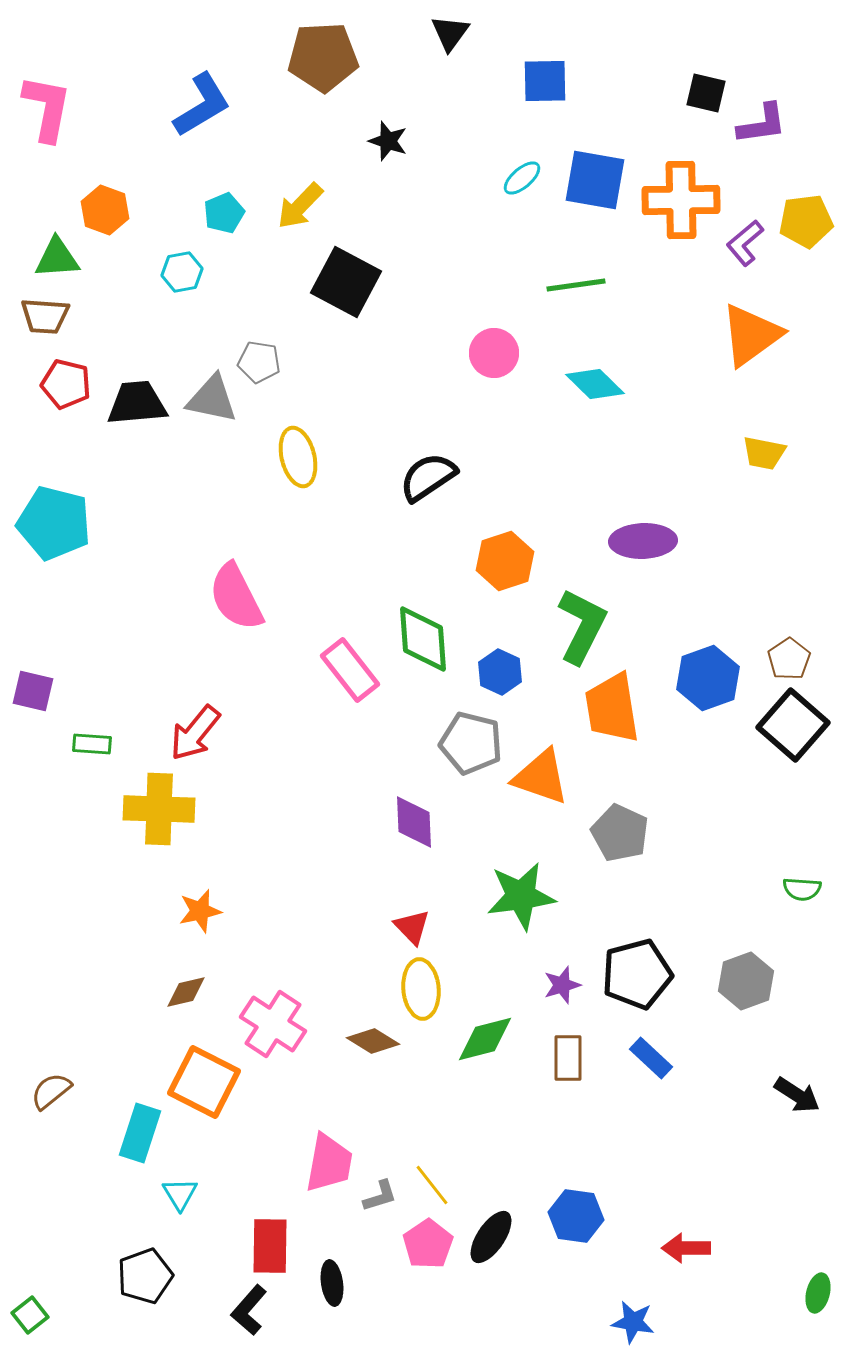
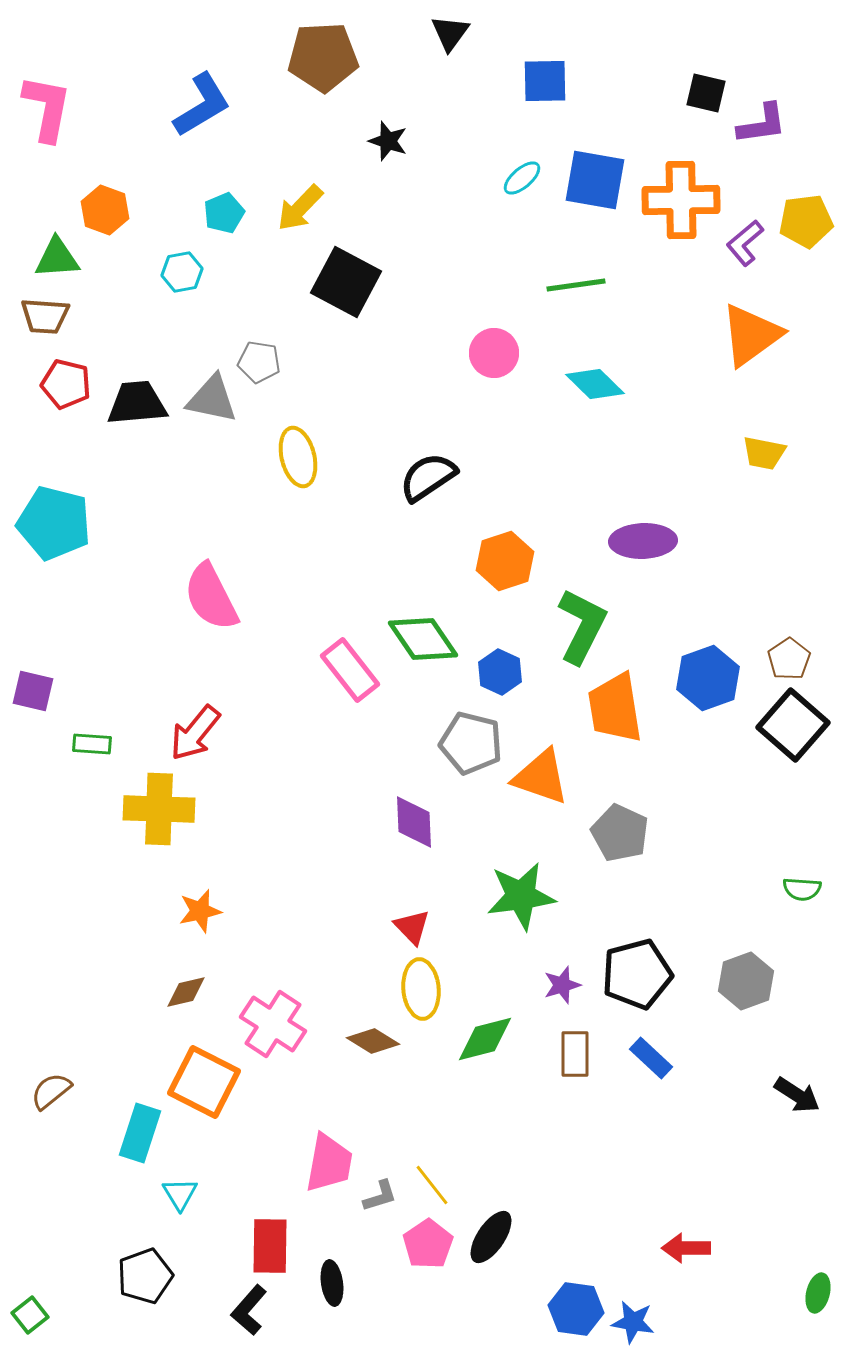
yellow arrow at (300, 206): moved 2 px down
pink semicircle at (236, 597): moved 25 px left
green diamond at (423, 639): rotated 30 degrees counterclockwise
orange trapezoid at (612, 708): moved 3 px right
brown rectangle at (568, 1058): moved 7 px right, 4 px up
blue hexagon at (576, 1216): moved 93 px down
